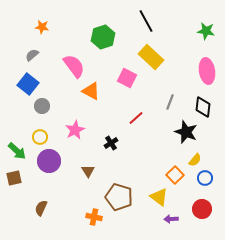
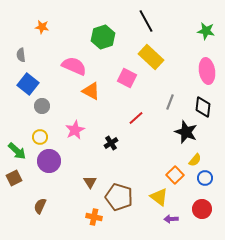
gray semicircle: moved 11 px left; rotated 56 degrees counterclockwise
pink semicircle: rotated 30 degrees counterclockwise
brown triangle: moved 2 px right, 11 px down
brown square: rotated 14 degrees counterclockwise
brown semicircle: moved 1 px left, 2 px up
